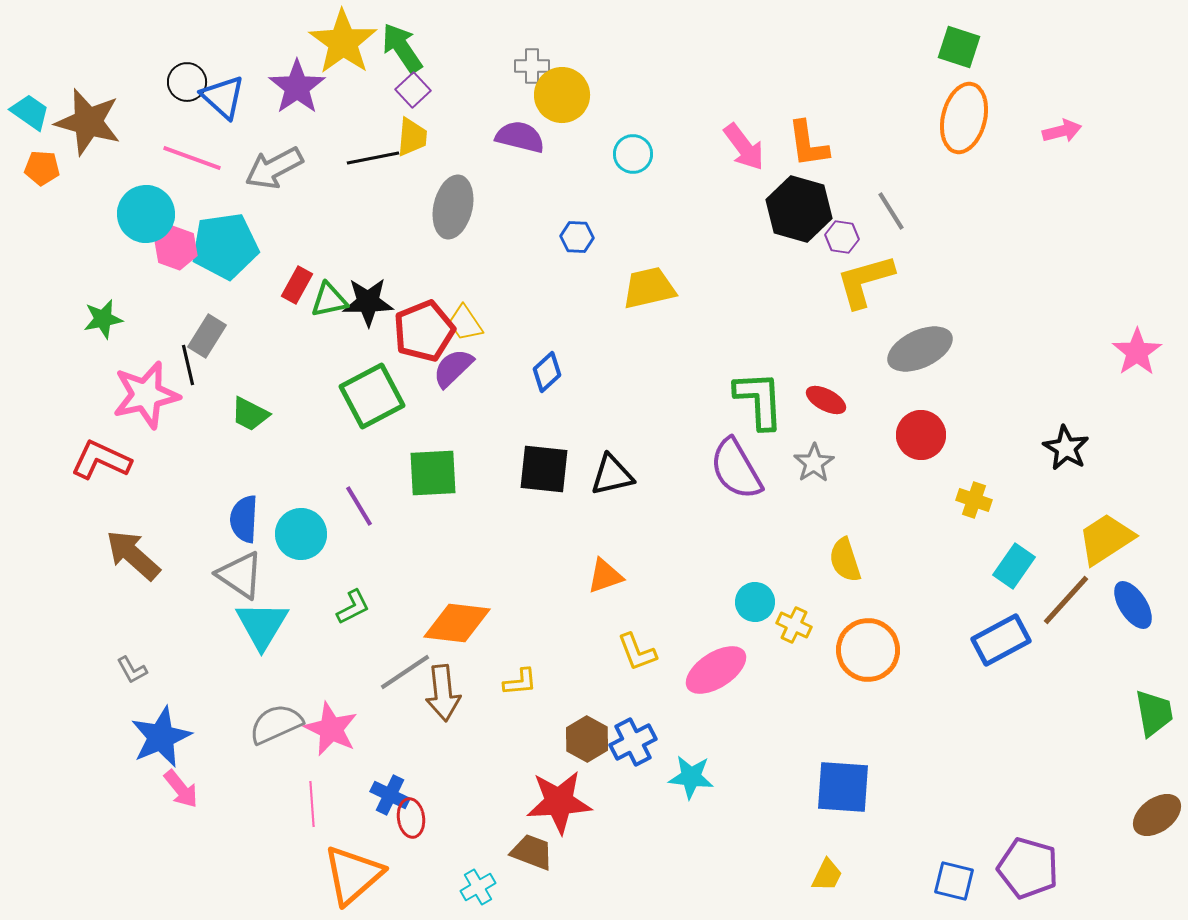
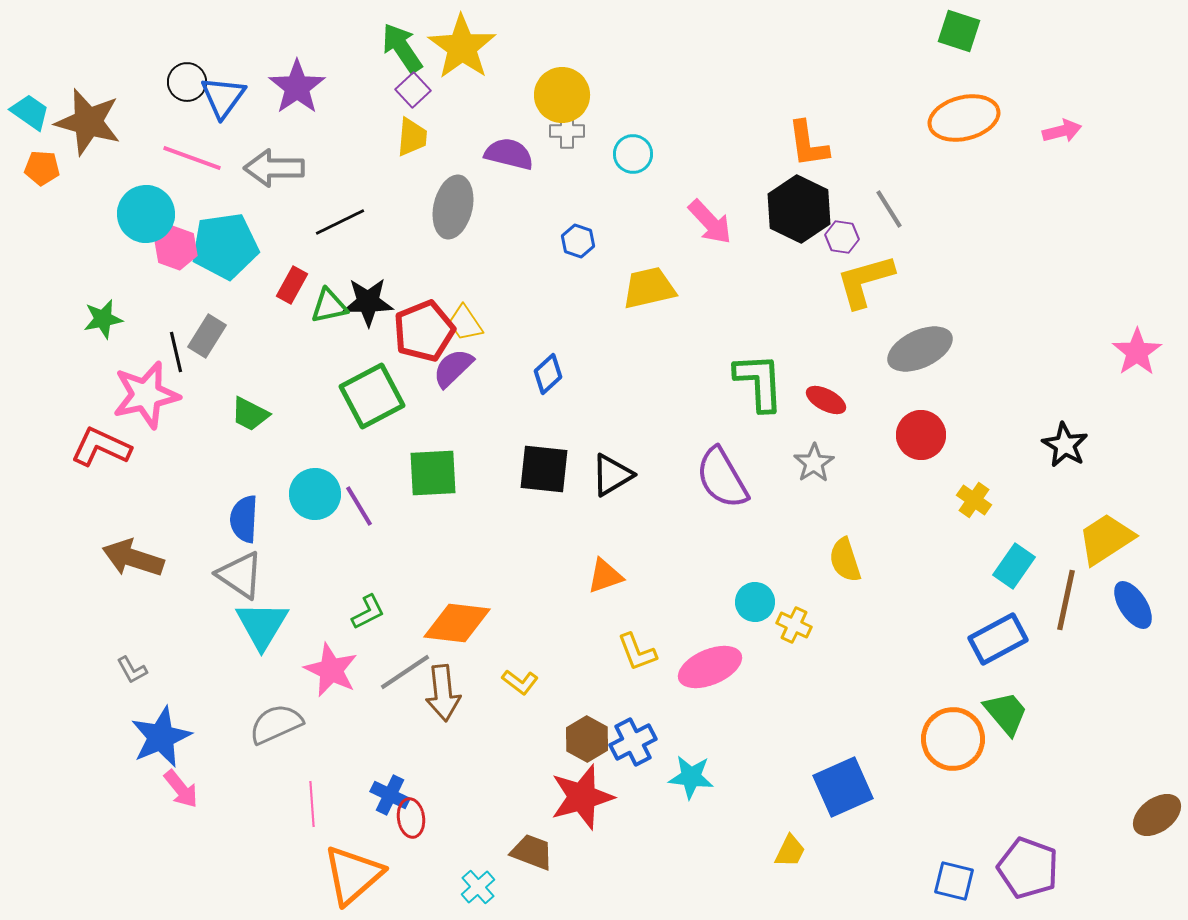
yellow star at (343, 42): moved 119 px right, 5 px down
green square at (959, 47): moved 16 px up
gray cross at (532, 66): moved 35 px right, 65 px down
blue triangle at (223, 97): rotated 24 degrees clockwise
orange ellipse at (964, 118): rotated 62 degrees clockwise
purple semicircle at (520, 137): moved 11 px left, 17 px down
pink arrow at (744, 147): moved 34 px left, 75 px down; rotated 6 degrees counterclockwise
black line at (373, 158): moved 33 px left, 64 px down; rotated 15 degrees counterclockwise
gray arrow at (274, 168): rotated 28 degrees clockwise
black hexagon at (799, 209): rotated 10 degrees clockwise
gray line at (891, 211): moved 2 px left, 2 px up
blue hexagon at (577, 237): moved 1 px right, 4 px down; rotated 16 degrees clockwise
red rectangle at (297, 285): moved 5 px left
green triangle at (329, 300): moved 6 px down
black line at (188, 365): moved 12 px left, 13 px up
blue diamond at (547, 372): moved 1 px right, 2 px down
green L-shape at (759, 400): moved 18 px up
black star at (1066, 448): moved 1 px left, 3 px up
red L-shape at (101, 460): moved 13 px up
purple semicircle at (736, 469): moved 14 px left, 9 px down
black triangle at (612, 475): rotated 18 degrees counterclockwise
yellow cross at (974, 500): rotated 16 degrees clockwise
cyan circle at (301, 534): moved 14 px right, 40 px up
brown arrow at (133, 555): moved 3 px down; rotated 24 degrees counterclockwise
brown line at (1066, 600): rotated 30 degrees counterclockwise
green L-shape at (353, 607): moved 15 px right, 5 px down
blue rectangle at (1001, 640): moved 3 px left, 1 px up
orange circle at (868, 650): moved 85 px right, 89 px down
pink ellipse at (716, 670): moved 6 px left, 3 px up; rotated 10 degrees clockwise
yellow L-shape at (520, 682): rotated 42 degrees clockwise
green trapezoid at (1154, 713): moved 148 px left; rotated 30 degrees counterclockwise
pink star at (331, 729): moved 59 px up
blue square at (843, 787): rotated 28 degrees counterclockwise
red star at (559, 802): moved 23 px right, 5 px up; rotated 12 degrees counterclockwise
purple pentagon at (1028, 868): rotated 4 degrees clockwise
yellow trapezoid at (827, 875): moved 37 px left, 24 px up
cyan cross at (478, 887): rotated 12 degrees counterclockwise
